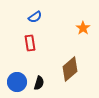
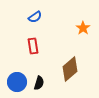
red rectangle: moved 3 px right, 3 px down
